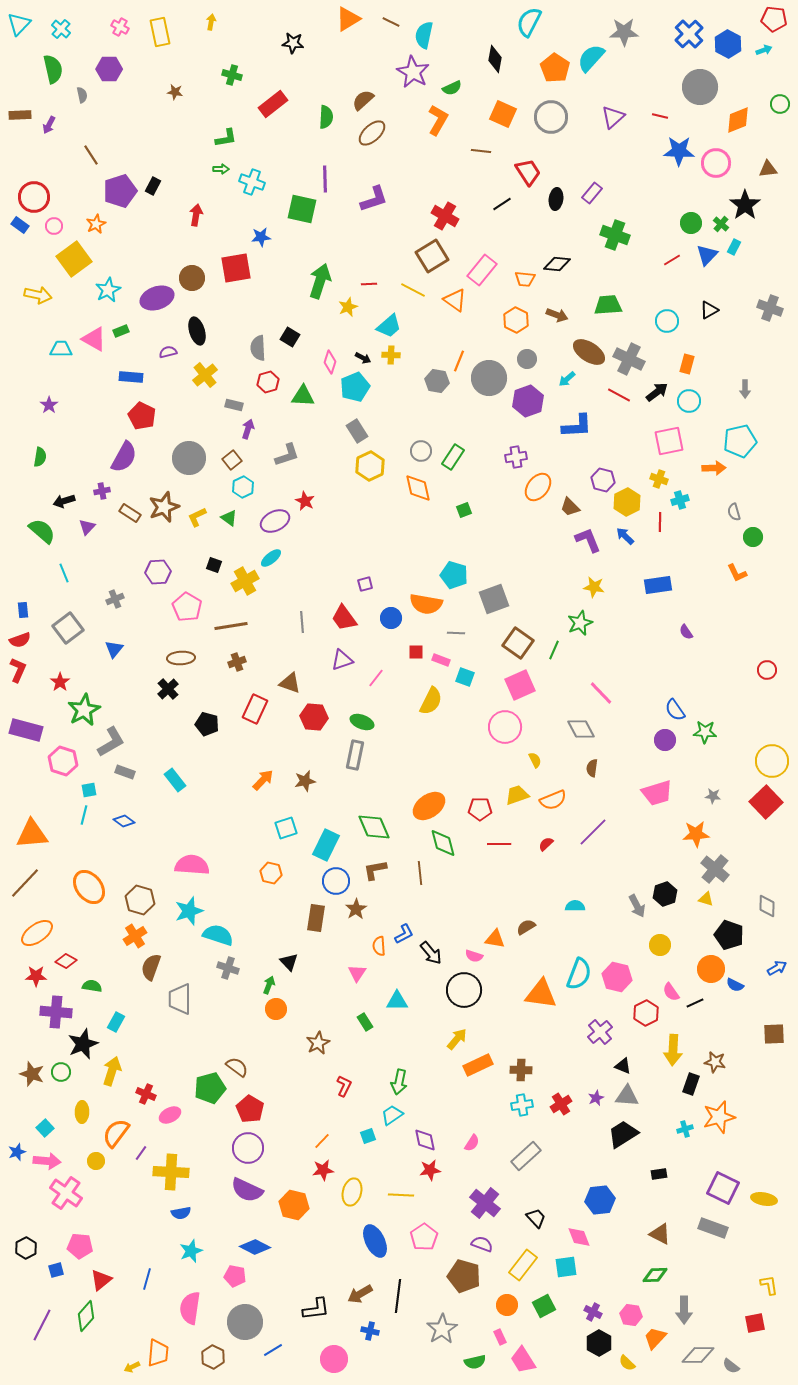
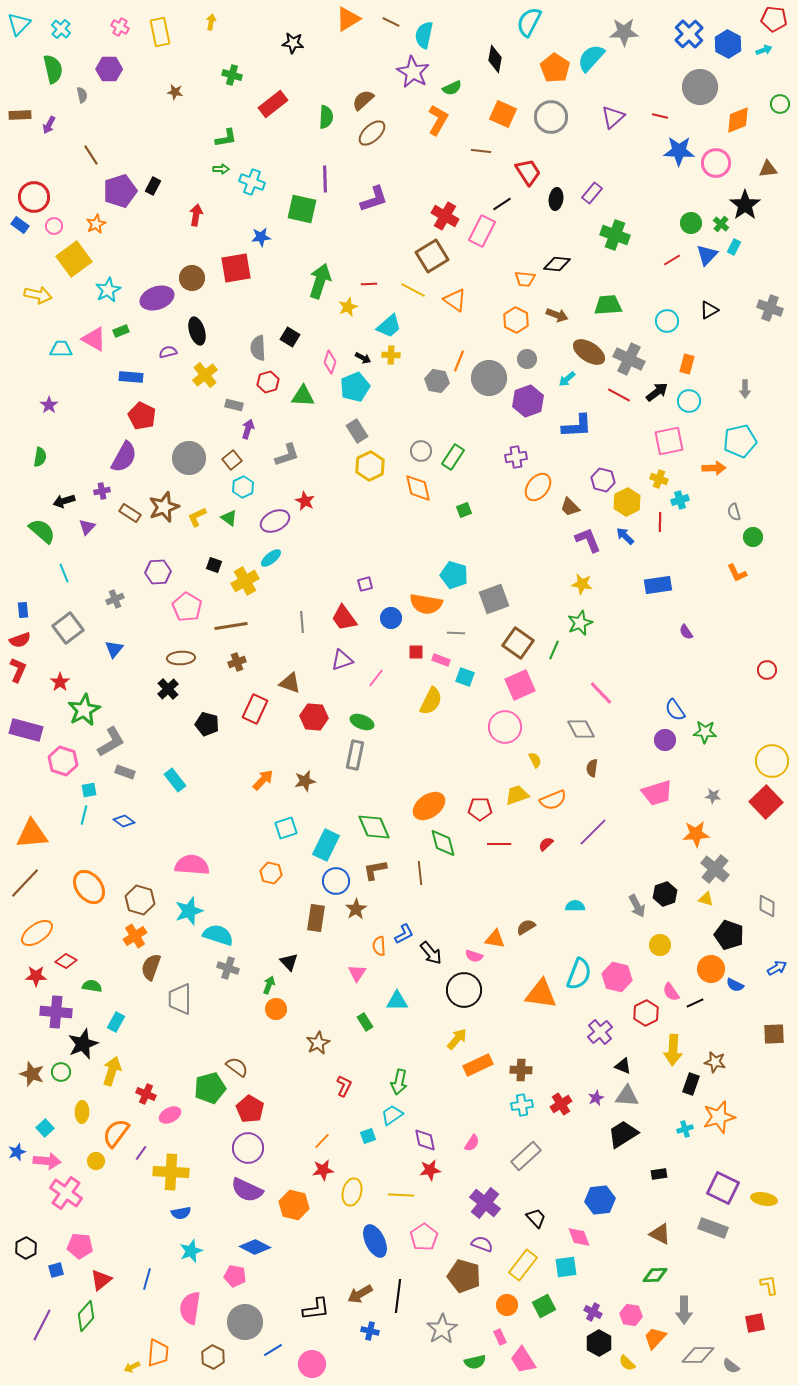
pink rectangle at (482, 270): moved 39 px up; rotated 12 degrees counterclockwise
yellow star at (594, 587): moved 12 px left, 3 px up
pink circle at (334, 1359): moved 22 px left, 5 px down
